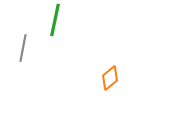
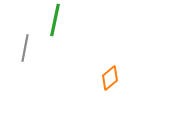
gray line: moved 2 px right
